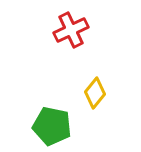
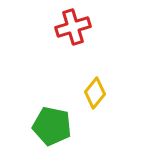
red cross: moved 2 px right, 3 px up; rotated 8 degrees clockwise
